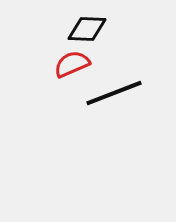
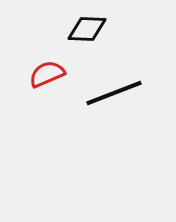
red semicircle: moved 25 px left, 10 px down
